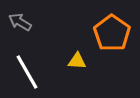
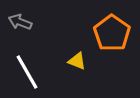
gray arrow: rotated 10 degrees counterclockwise
yellow triangle: rotated 18 degrees clockwise
